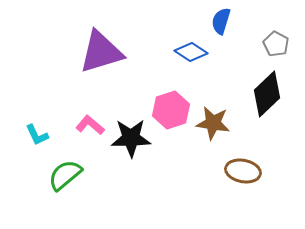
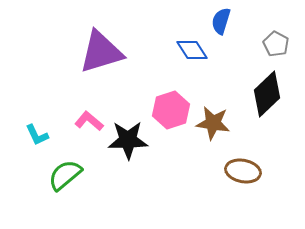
blue diamond: moved 1 px right, 2 px up; rotated 24 degrees clockwise
pink L-shape: moved 1 px left, 4 px up
black star: moved 3 px left, 2 px down
